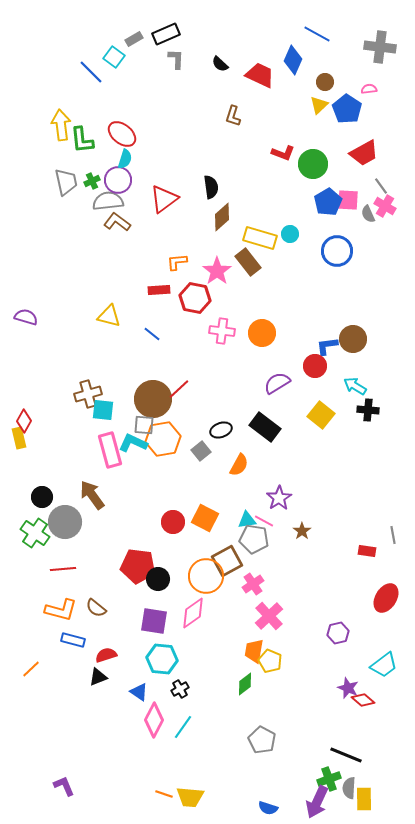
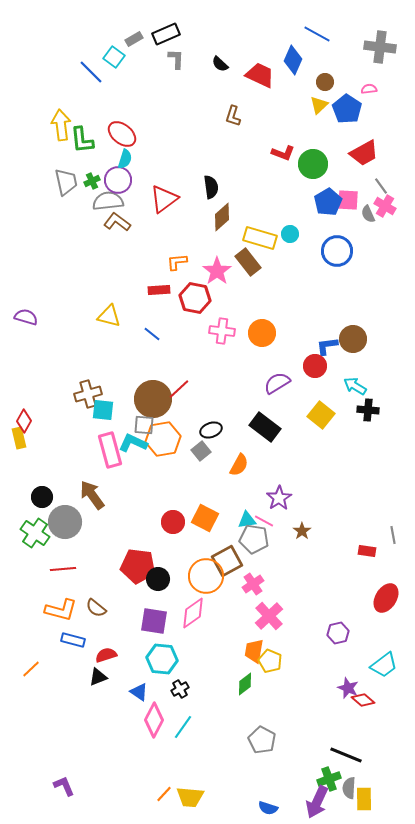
black ellipse at (221, 430): moved 10 px left
orange line at (164, 794): rotated 66 degrees counterclockwise
